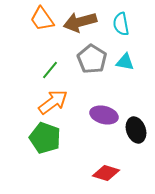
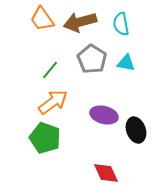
cyan triangle: moved 1 px right, 1 px down
red diamond: rotated 48 degrees clockwise
